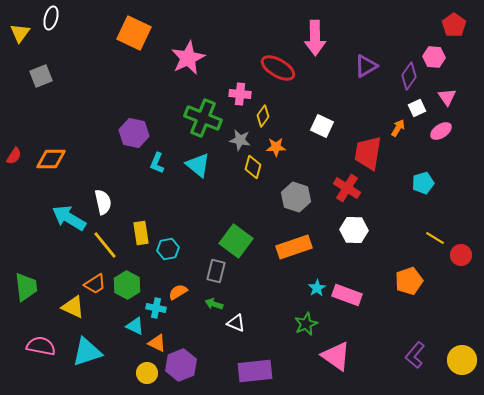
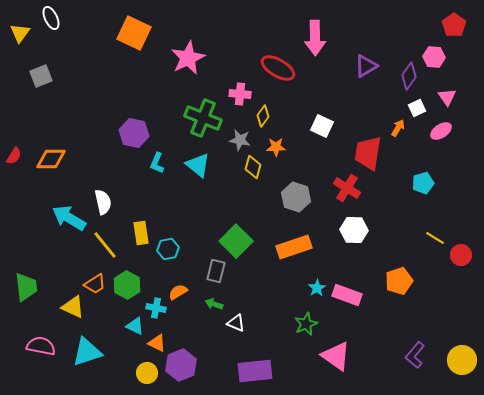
white ellipse at (51, 18): rotated 40 degrees counterclockwise
green square at (236, 241): rotated 8 degrees clockwise
orange pentagon at (409, 281): moved 10 px left
